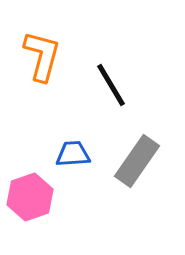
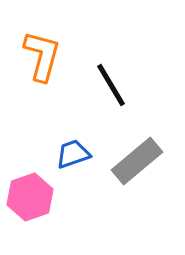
blue trapezoid: rotated 15 degrees counterclockwise
gray rectangle: rotated 15 degrees clockwise
